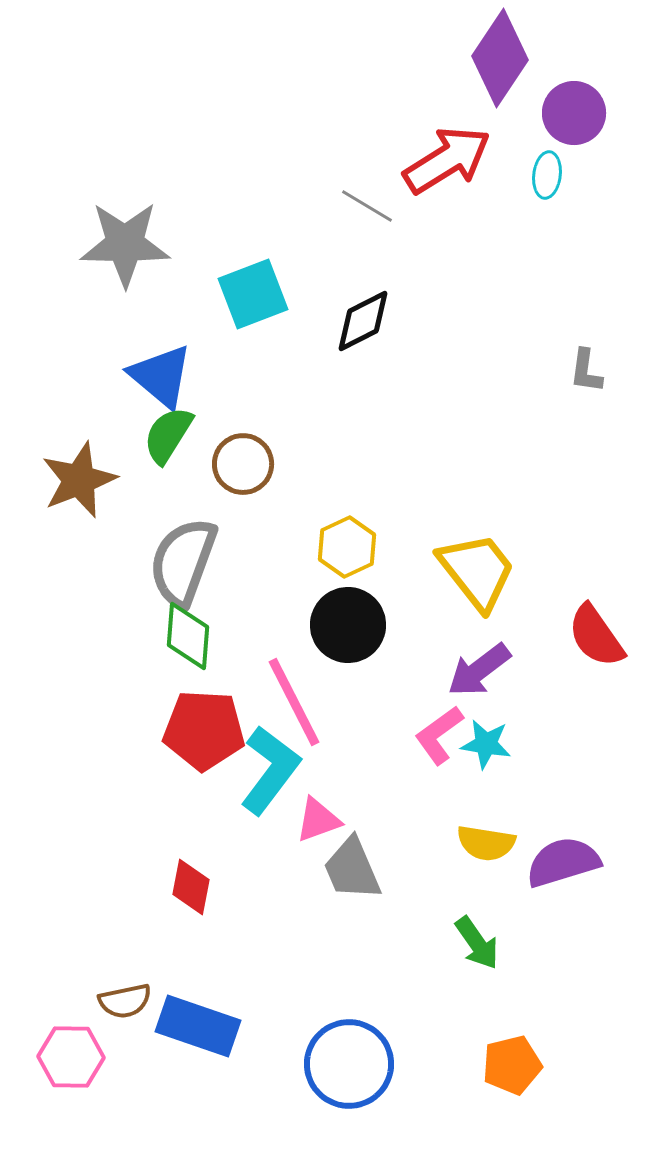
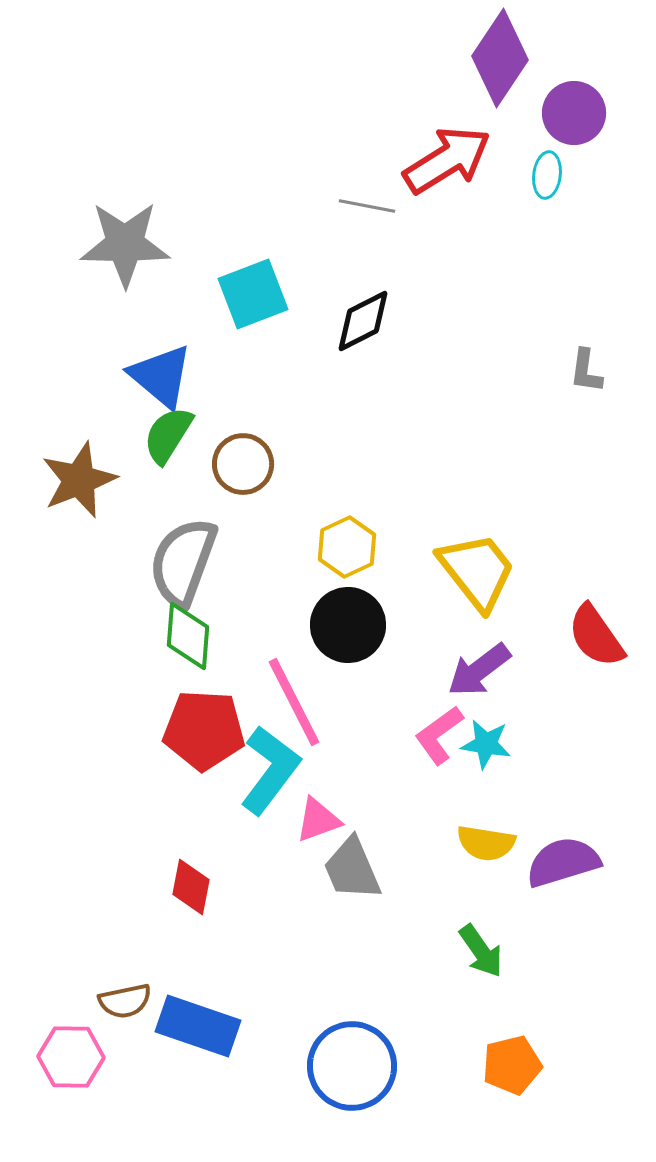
gray line: rotated 20 degrees counterclockwise
green arrow: moved 4 px right, 8 px down
blue circle: moved 3 px right, 2 px down
